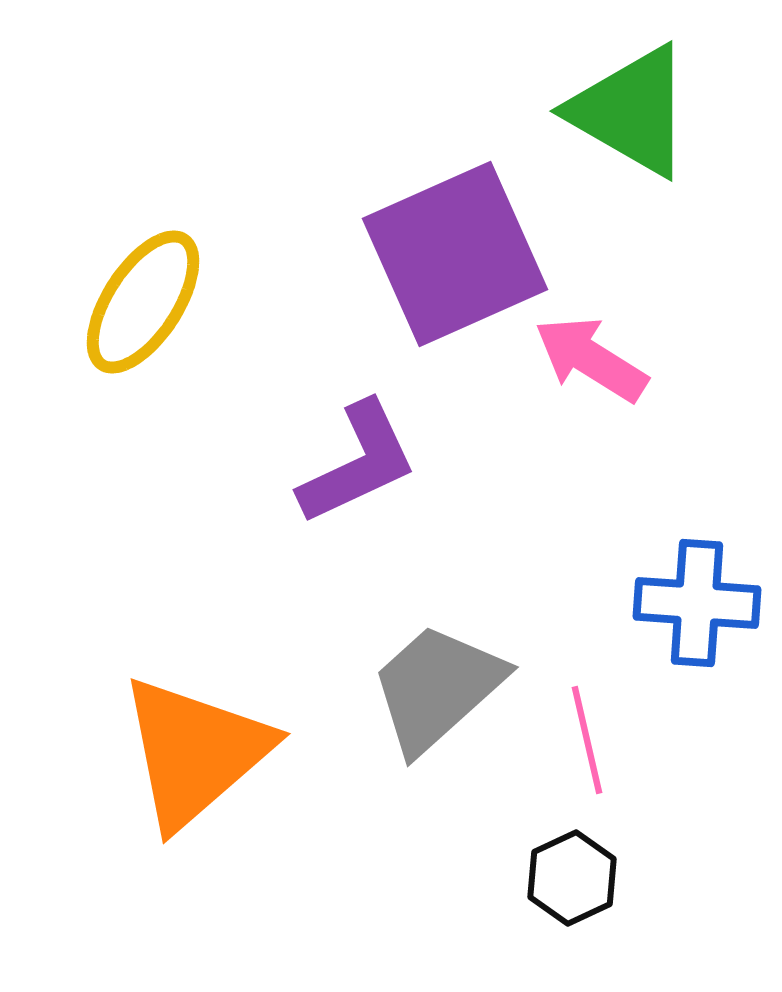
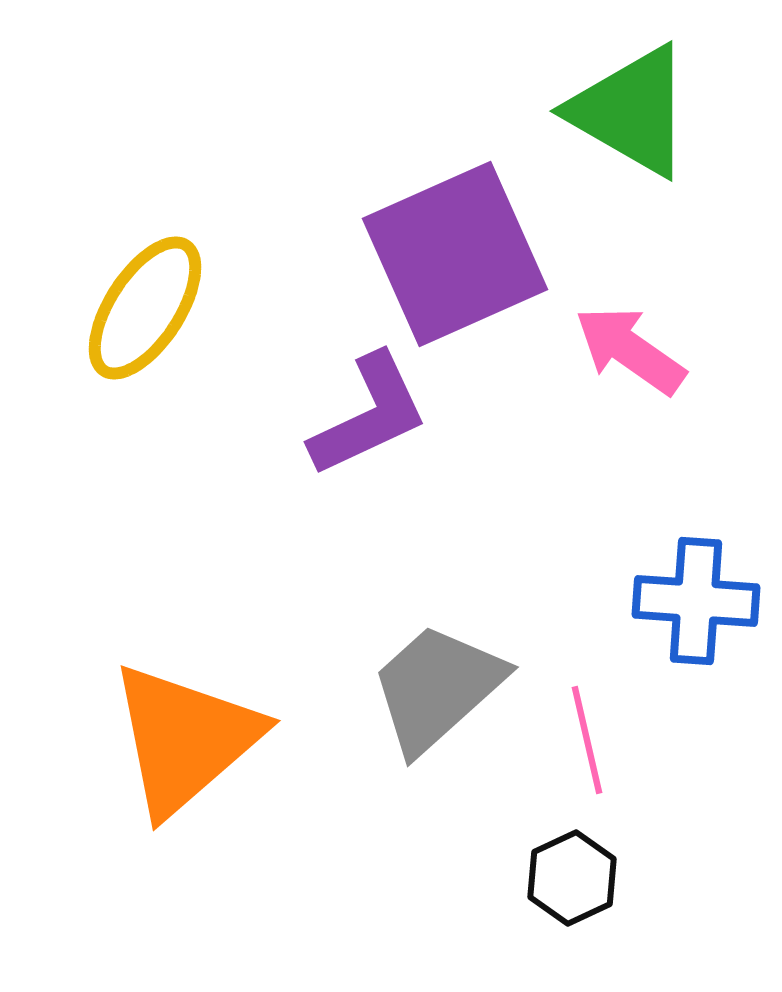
yellow ellipse: moved 2 px right, 6 px down
pink arrow: moved 39 px right, 9 px up; rotated 3 degrees clockwise
purple L-shape: moved 11 px right, 48 px up
blue cross: moved 1 px left, 2 px up
orange triangle: moved 10 px left, 13 px up
